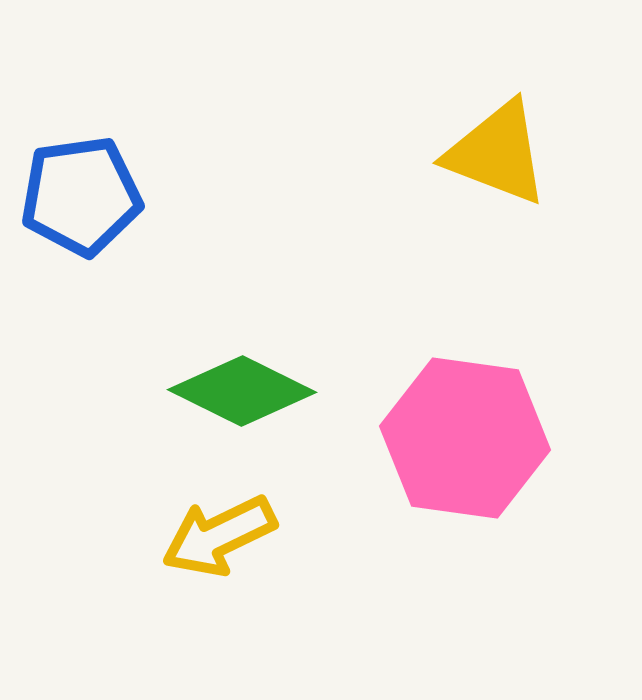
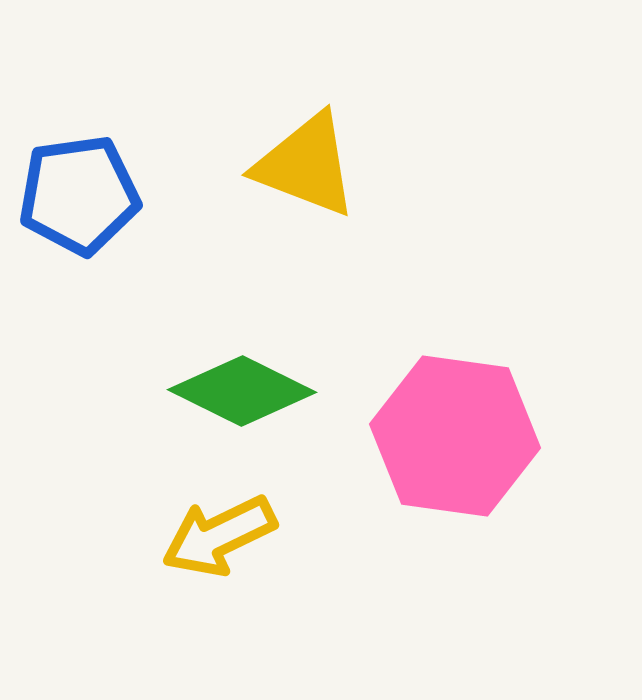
yellow triangle: moved 191 px left, 12 px down
blue pentagon: moved 2 px left, 1 px up
pink hexagon: moved 10 px left, 2 px up
